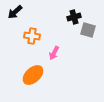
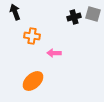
black arrow: rotated 112 degrees clockwise
gray square: moved 5 px right, 16 px up
pink arrow: rotated 64 degrees clockwise
orange ellipse: moved 6 px down
